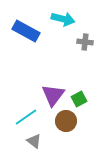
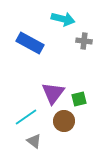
blue rectangle: moved 4 px right, 12 px down
gray cross: moved 1 px left, 1 px up
purple triangle: moved 2 px up
green square: rotated 14 degrees clockwise
brown circle: moved 2 px left
